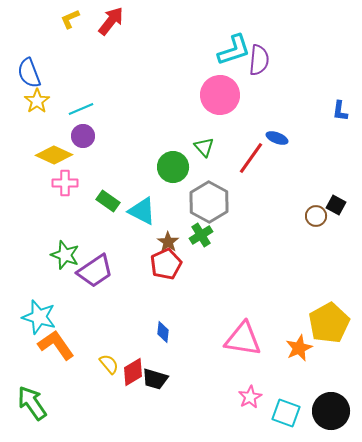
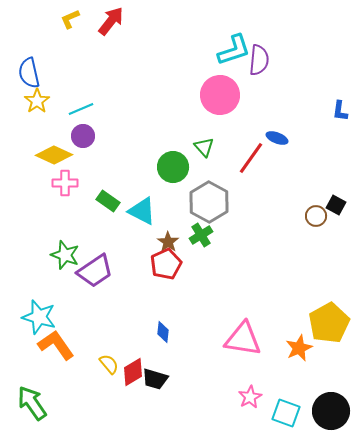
blue semicircle: rotated 8 degrees clockwise
